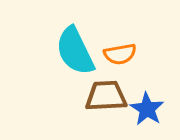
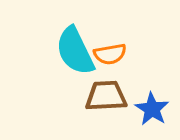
orange semicircle: moved 10 px left
blue star: moved 5 px right
